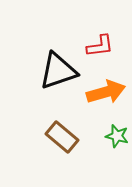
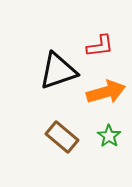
green star: moved 8 px left; rotated 20 degrees clockwise
